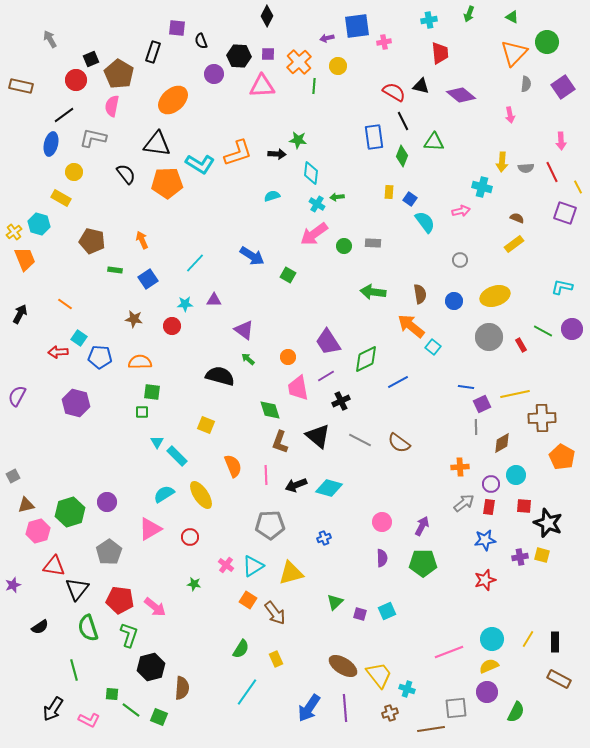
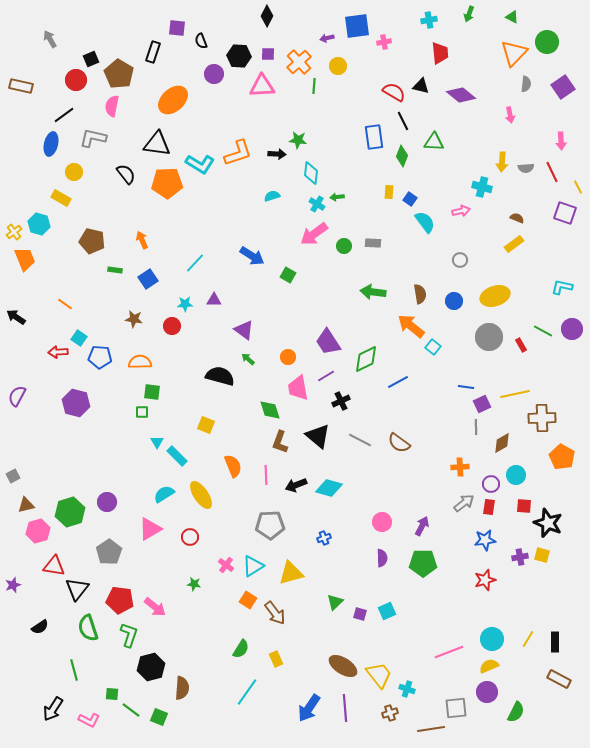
black arrow at (20, 314): moved 4 px left, 3 px down; rotated 84 degrees counterclockwise
